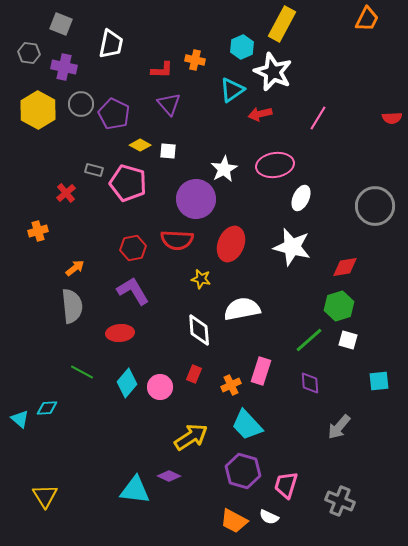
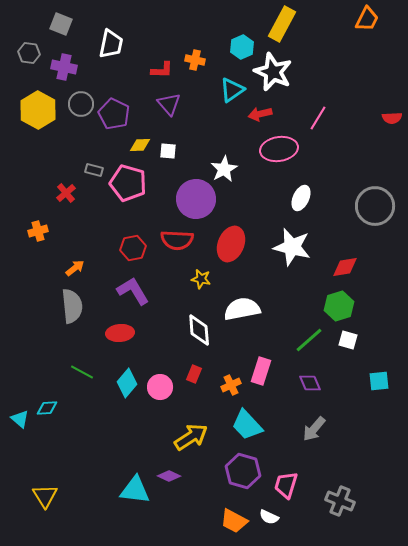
yellow diamond at (140, 145): rotated 30 degrees counterclockwise
pink ellipse at (275, 165): moved 4 px right, 16 px up
purple diamond at (310, 383): rotated 20 degrees counterclockwise
gray arrow at (339, 427): moved 25 px left, 2 px down
